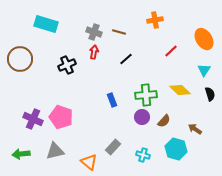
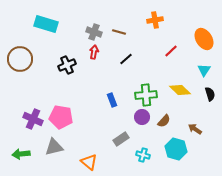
pink pentagon: rotated 10 degrees counterclockwise
gray rectangle: moved 8 px right, 8 px up; rotated 14 degrees clockwise
gray triangle: moved 1 px left, 4 px up
